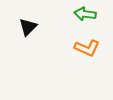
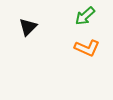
green arrow: moved 2 px down; rotated 50 degrees counterclockwise
